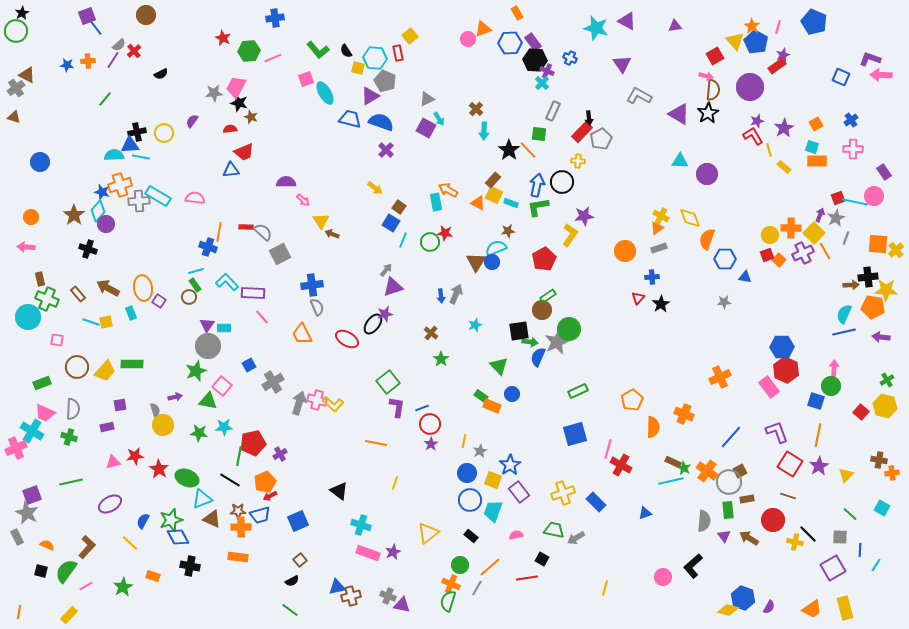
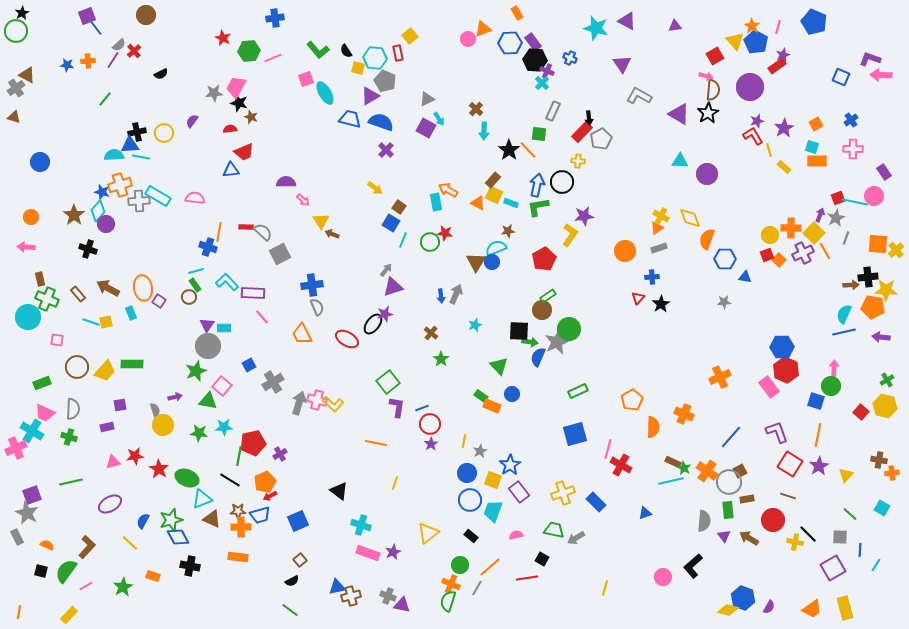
black square at (519, 331): rotated 10 degrees clockwise
